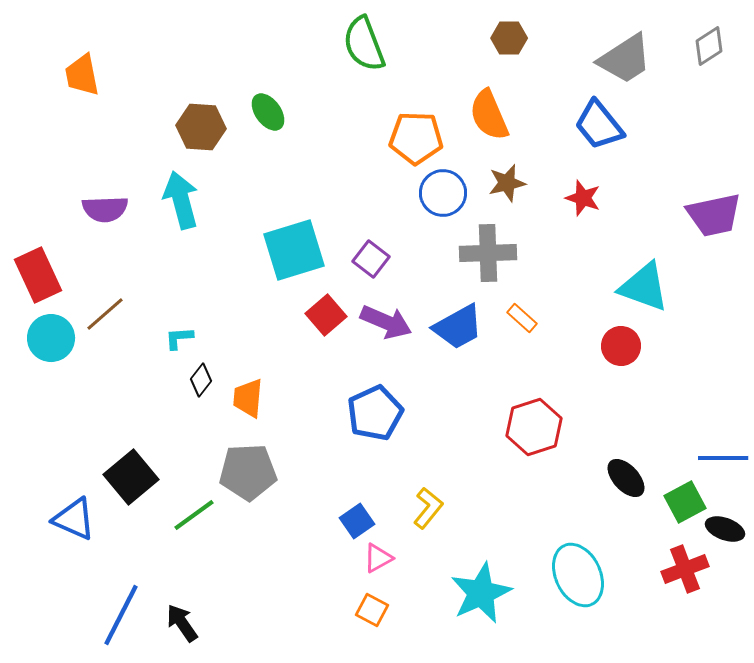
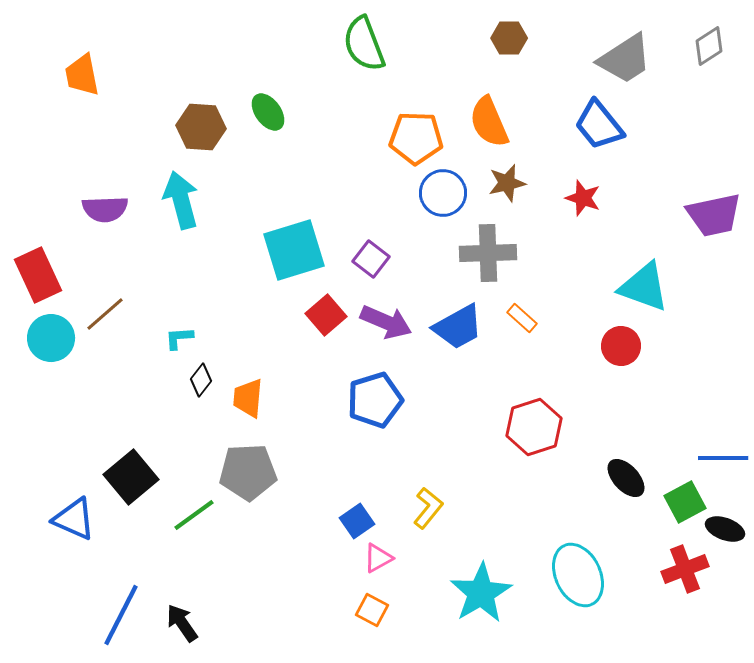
orange semicircle at (489, 115): moved 7 px down
blue pentagon at (375, 413): moved 13 px up; rotated 8 degrees clockwise
cyan star at (481, 593): rotated 6 degrees counterclockwise
